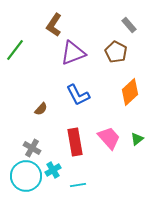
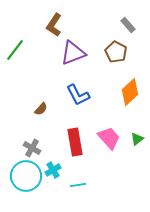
gray rectangle: moved 1 px left
